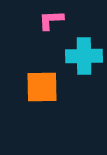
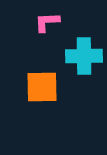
pink L-shape: moved 4 px left, 2 px down
